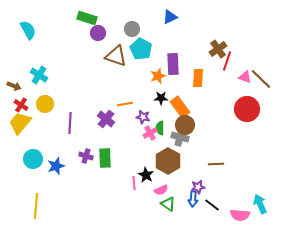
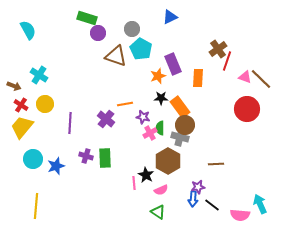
purple rectangle at (173, 64): rotated 20 degrees counterclockwise
yellow trapezoid at (20, 123): moved 2 px right, 4 px down
green triangle at (168, 204): moved 10 px left, 8 px down
